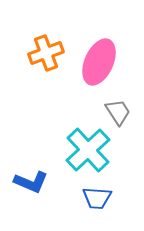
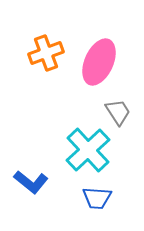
blue L-shape: rotated 16 degrees clockwise
